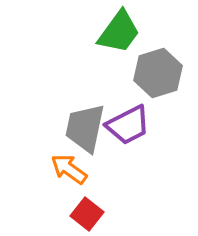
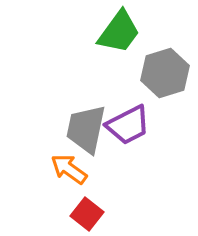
gray hexagon: moved 7 px right
gray trapezoid: moved 1 px right, 1 px down
